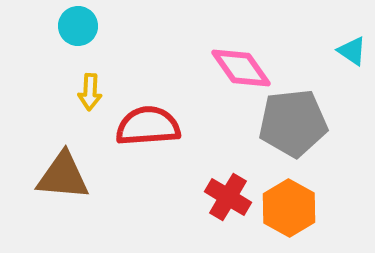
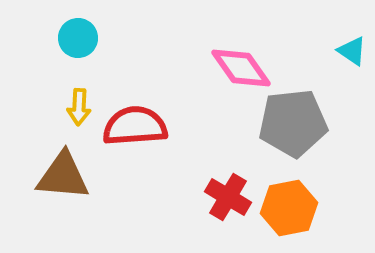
cyan circle: moved 12 px down
yellow arrow: moved 11 px left, 15 px down
red semicircle: moved 13 px left
orange hexagon: rotated 20 degrees clockwise
